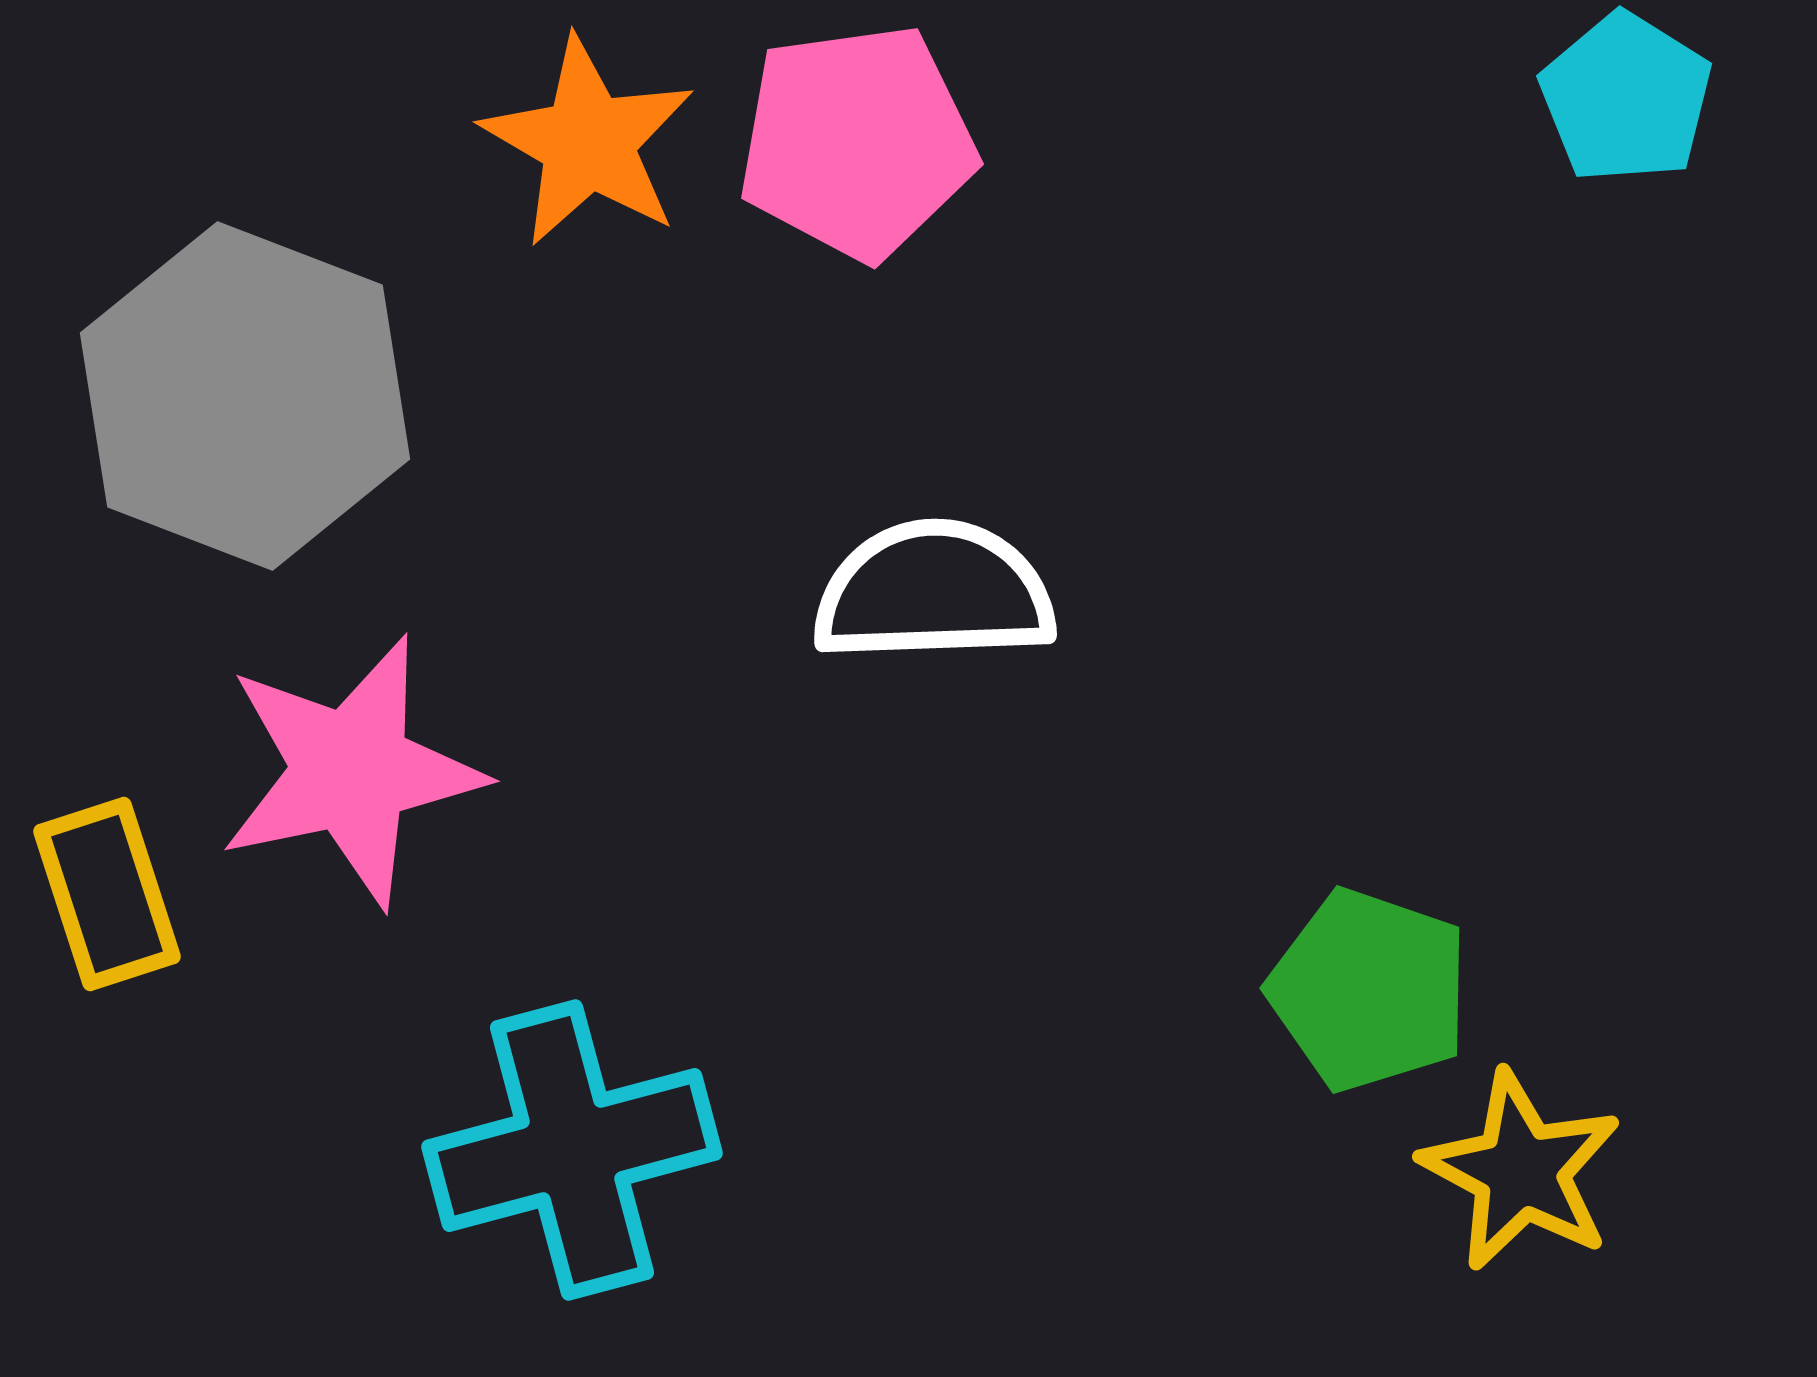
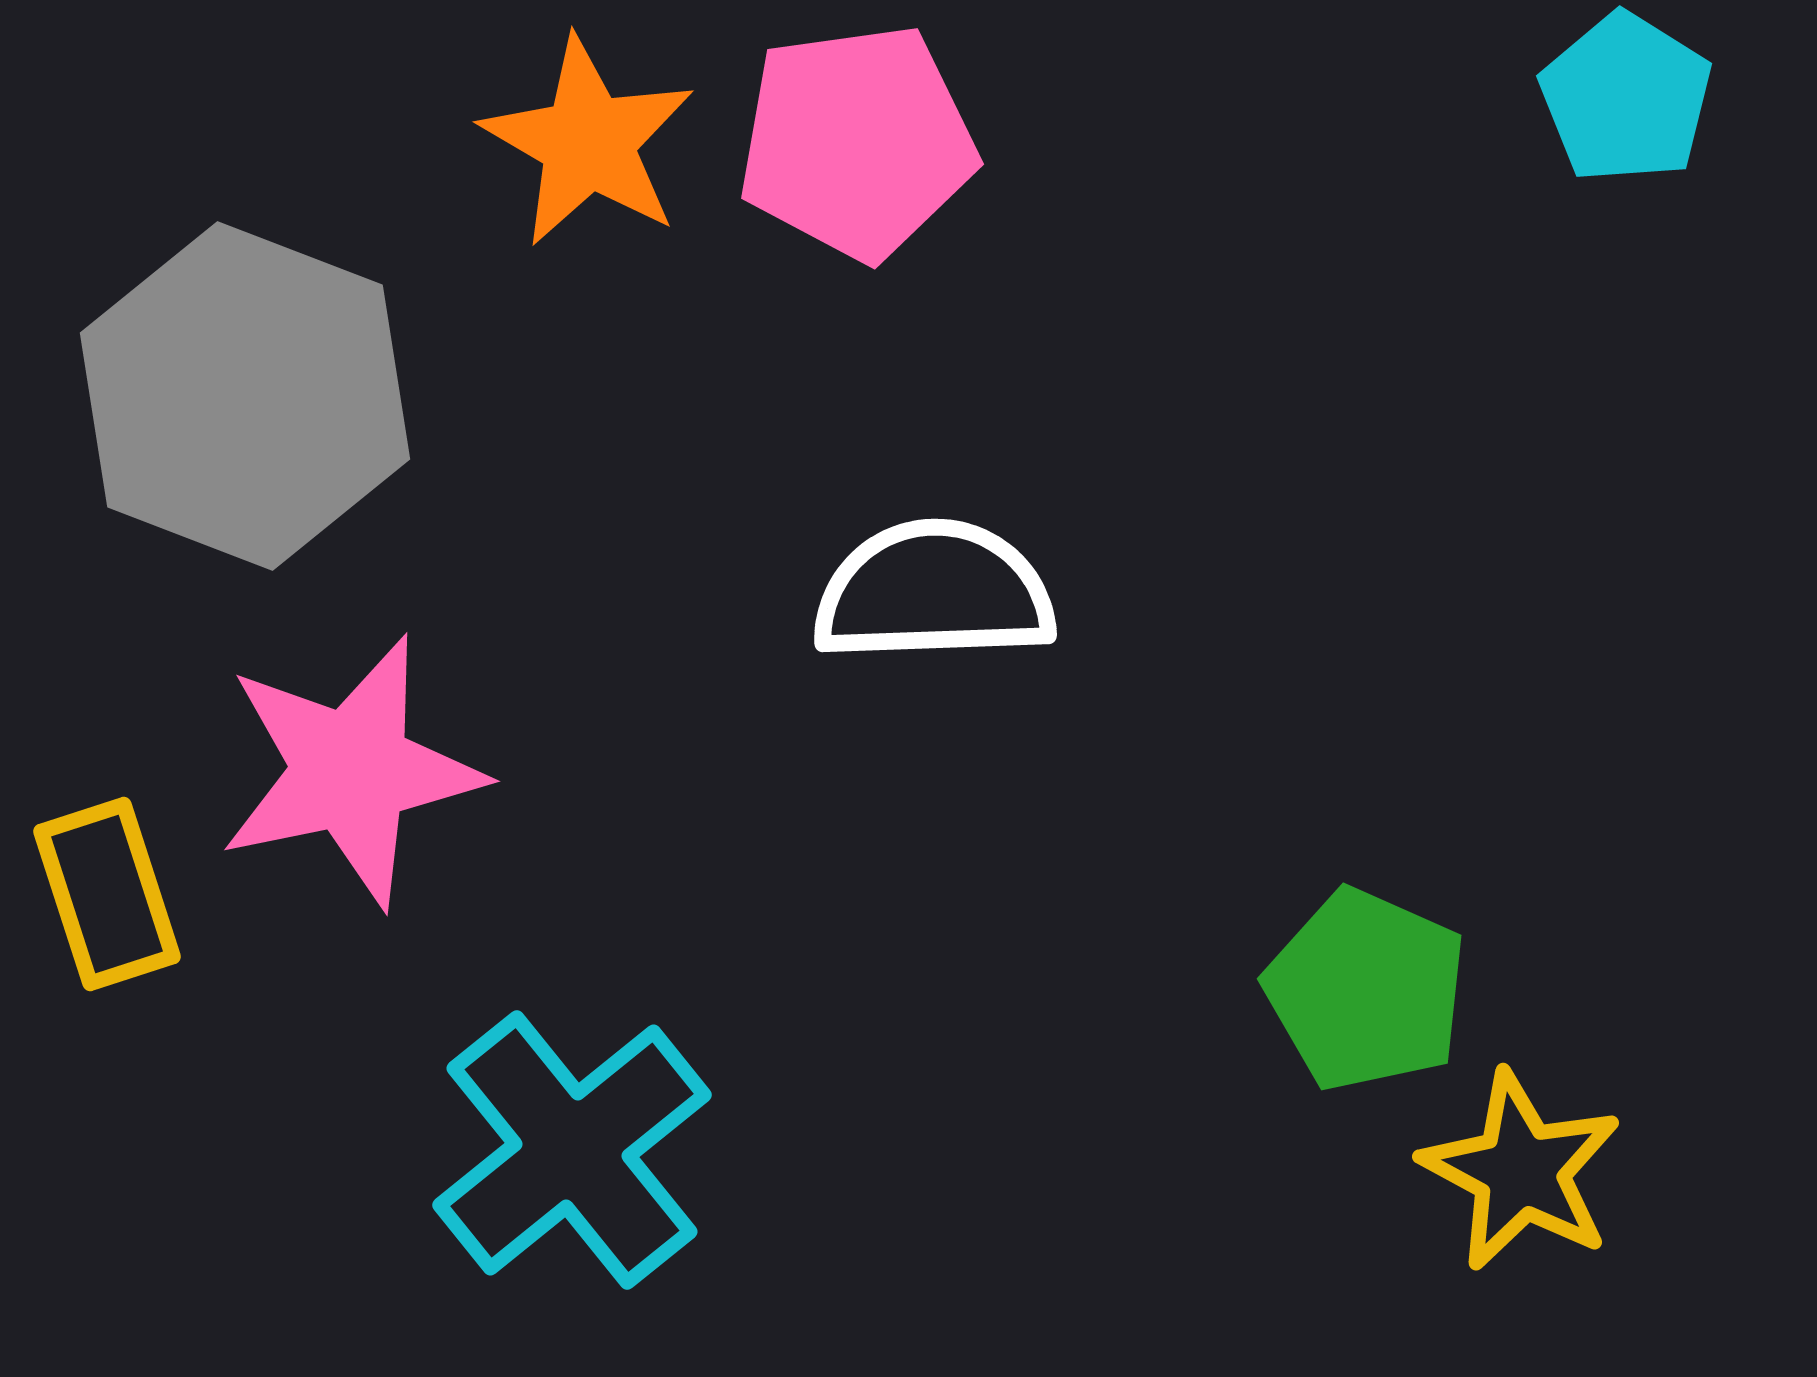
green pentagon: moved 3 px left; rotated 5 degrees clockwise
cyan cross: rotated 24 degrees counterclockwise
